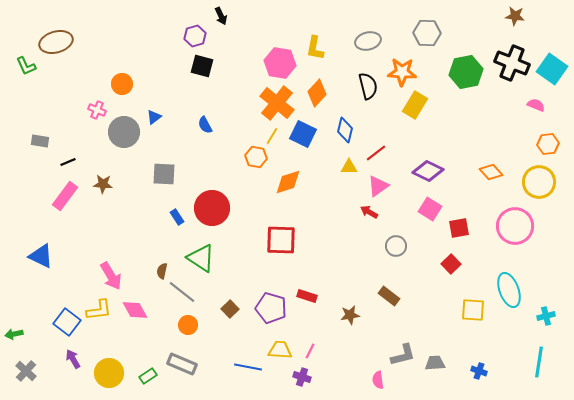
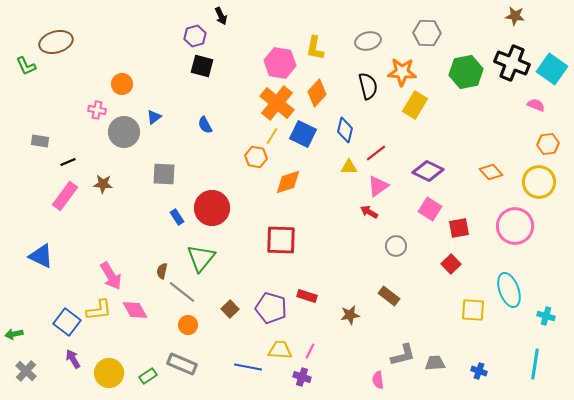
pink cross at (97, 110): rotated 12 degrees counterclockwise
green triangle at (201, 258): rotated 36 degrees clockwise
cyan cross at (546, 316): rotated 30 degrees clockwise
cyan line at (539, 362): moved 4 px left, 2 px down
